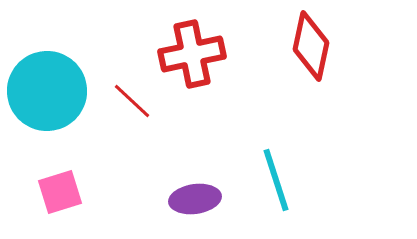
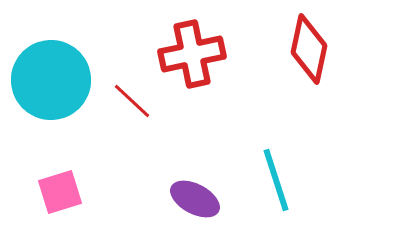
red diamond: moved 2 px left, 3 px down
cyan circle: moved 4 px right, 11 px up
purple ellipse: rotated 36 degrees clockwise
